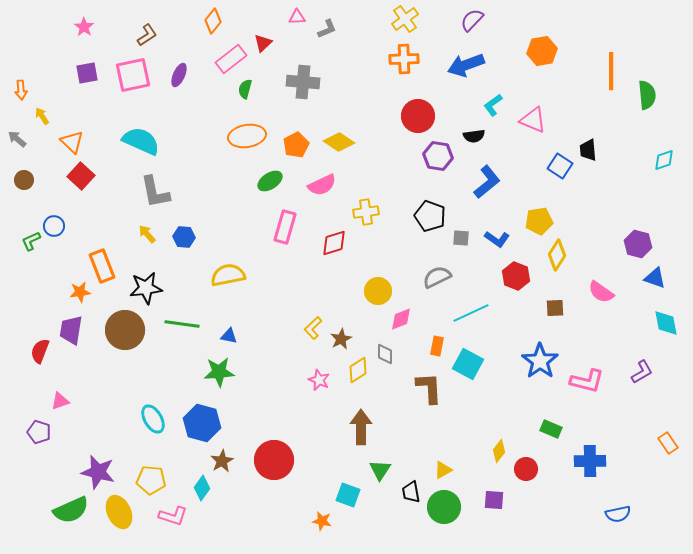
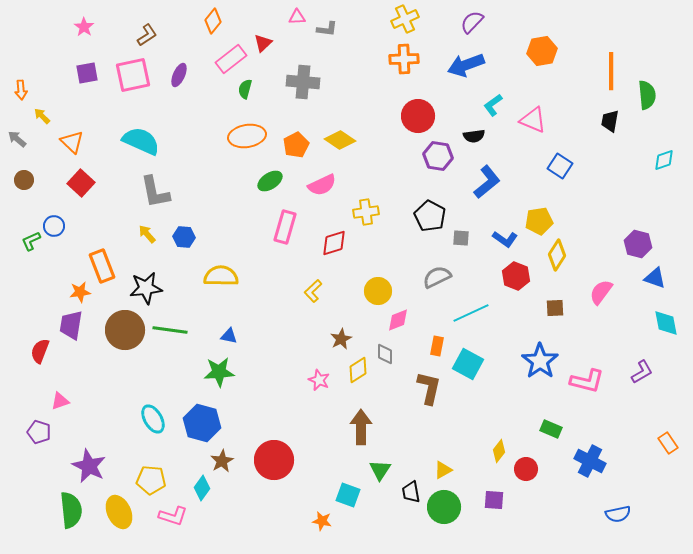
yellow cross at (405, 19): rotated 12 degrees clockwise
purple semicircle at (472, 20): moved 2 px down
gray L-shape at (327, 29): rotated 30 degrees clockwise
yellow arrow at (42, 116): rotated 12 degrees counterclockwise
yellow diamond at (339, 142): moved 1 px right, 2 px up
black trapezoid at (588, 150): moved 22 px right, 29 px up; rotated 15 degrees clockwise
red square at (81, 176): moved 7 px down
black pentagon at (430, 216): rotated 8 degrees clockwise
blue L-shape at (497, 239): moved 8 px right
yellow semicircle at (228, 275): moved 7 px left, 1 px down; rotated 12 degrees clockwise
pink semicircle at (601, 292): rotated 92 degrees clockwise
pink diamond at (401, 319): moved 3 px left, 1 px down
green line at (182, 324): moved 12 px left, 6 px down
yellow L-shape at (313, 328): moved 37 px up
purple trapezoid at (71, 330): moved 5 px up
brown L-shape at (429, 388): rotated 16 degrees clockwise
blue cross at (590, 461): rotated 28 degrees clockwise
purple star at (98, 472): moved 9 px left, 6 px up; rotated 12 degrees clockwise
green semicircle at (71, 510): rotated 72 degrees counterclockwise
